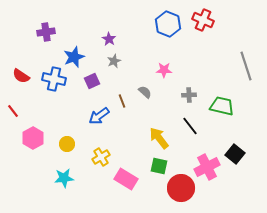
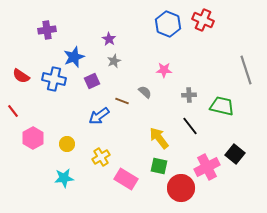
purple cross: moved 1 px right, 2 px up
gray line: moved 4 px down
brown line: rotated 48 degrees counterclockwise
